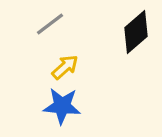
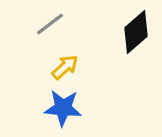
blue star: moved 1 px right, 2 px down
